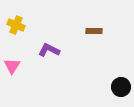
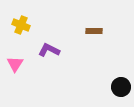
yellow cross: moved 5 px right
pink triangle: moved 3 px right, 2 px up
